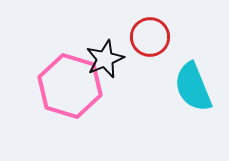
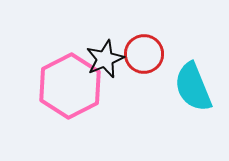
red circle: moved 6 px left, 17 px down
pink hexagon: rotated 16 degrees clockwise
